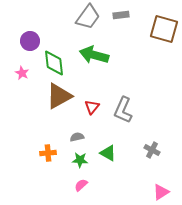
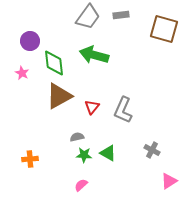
orange cross: moved 18 px left, 6 px down
green star: moved 4 px right, 5 px up
pink triangle: moved 8 px right, 11 px up
